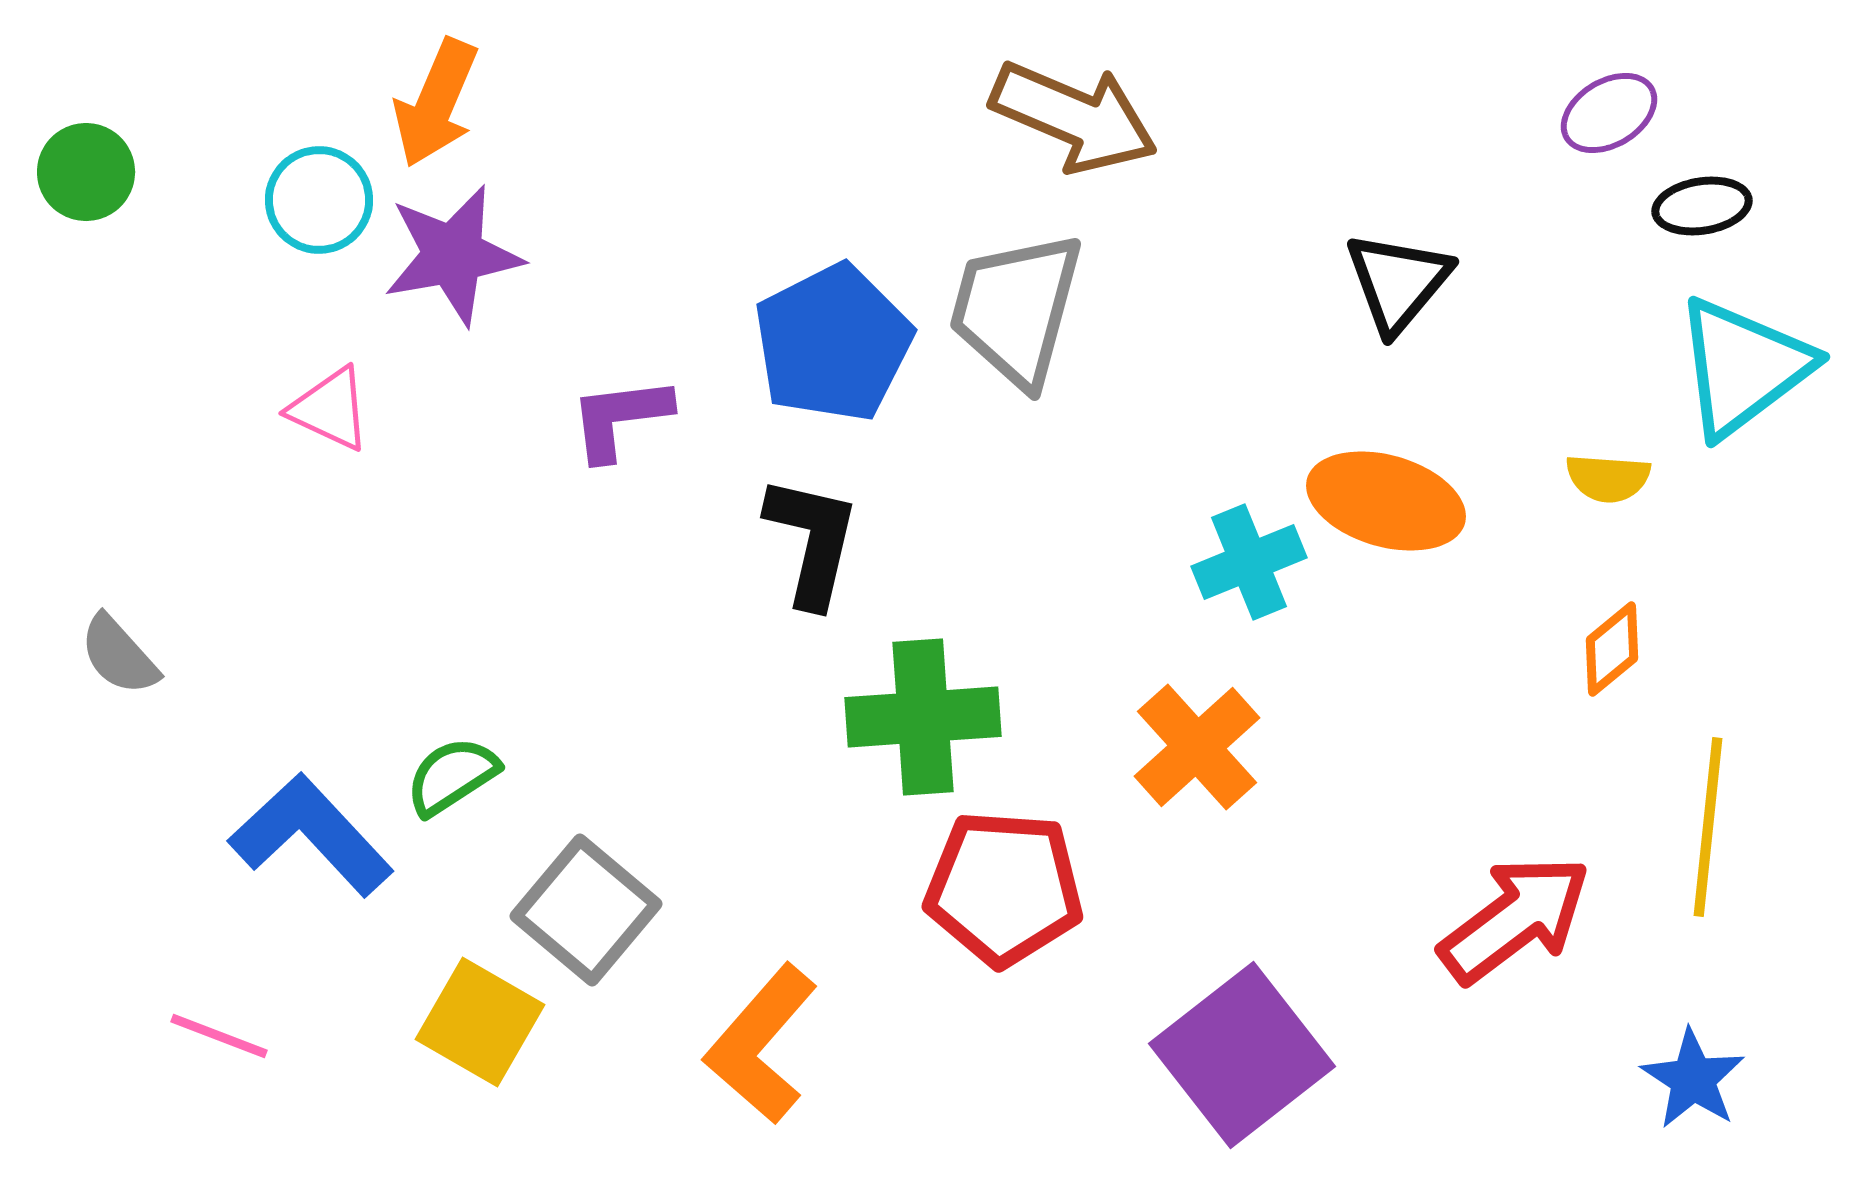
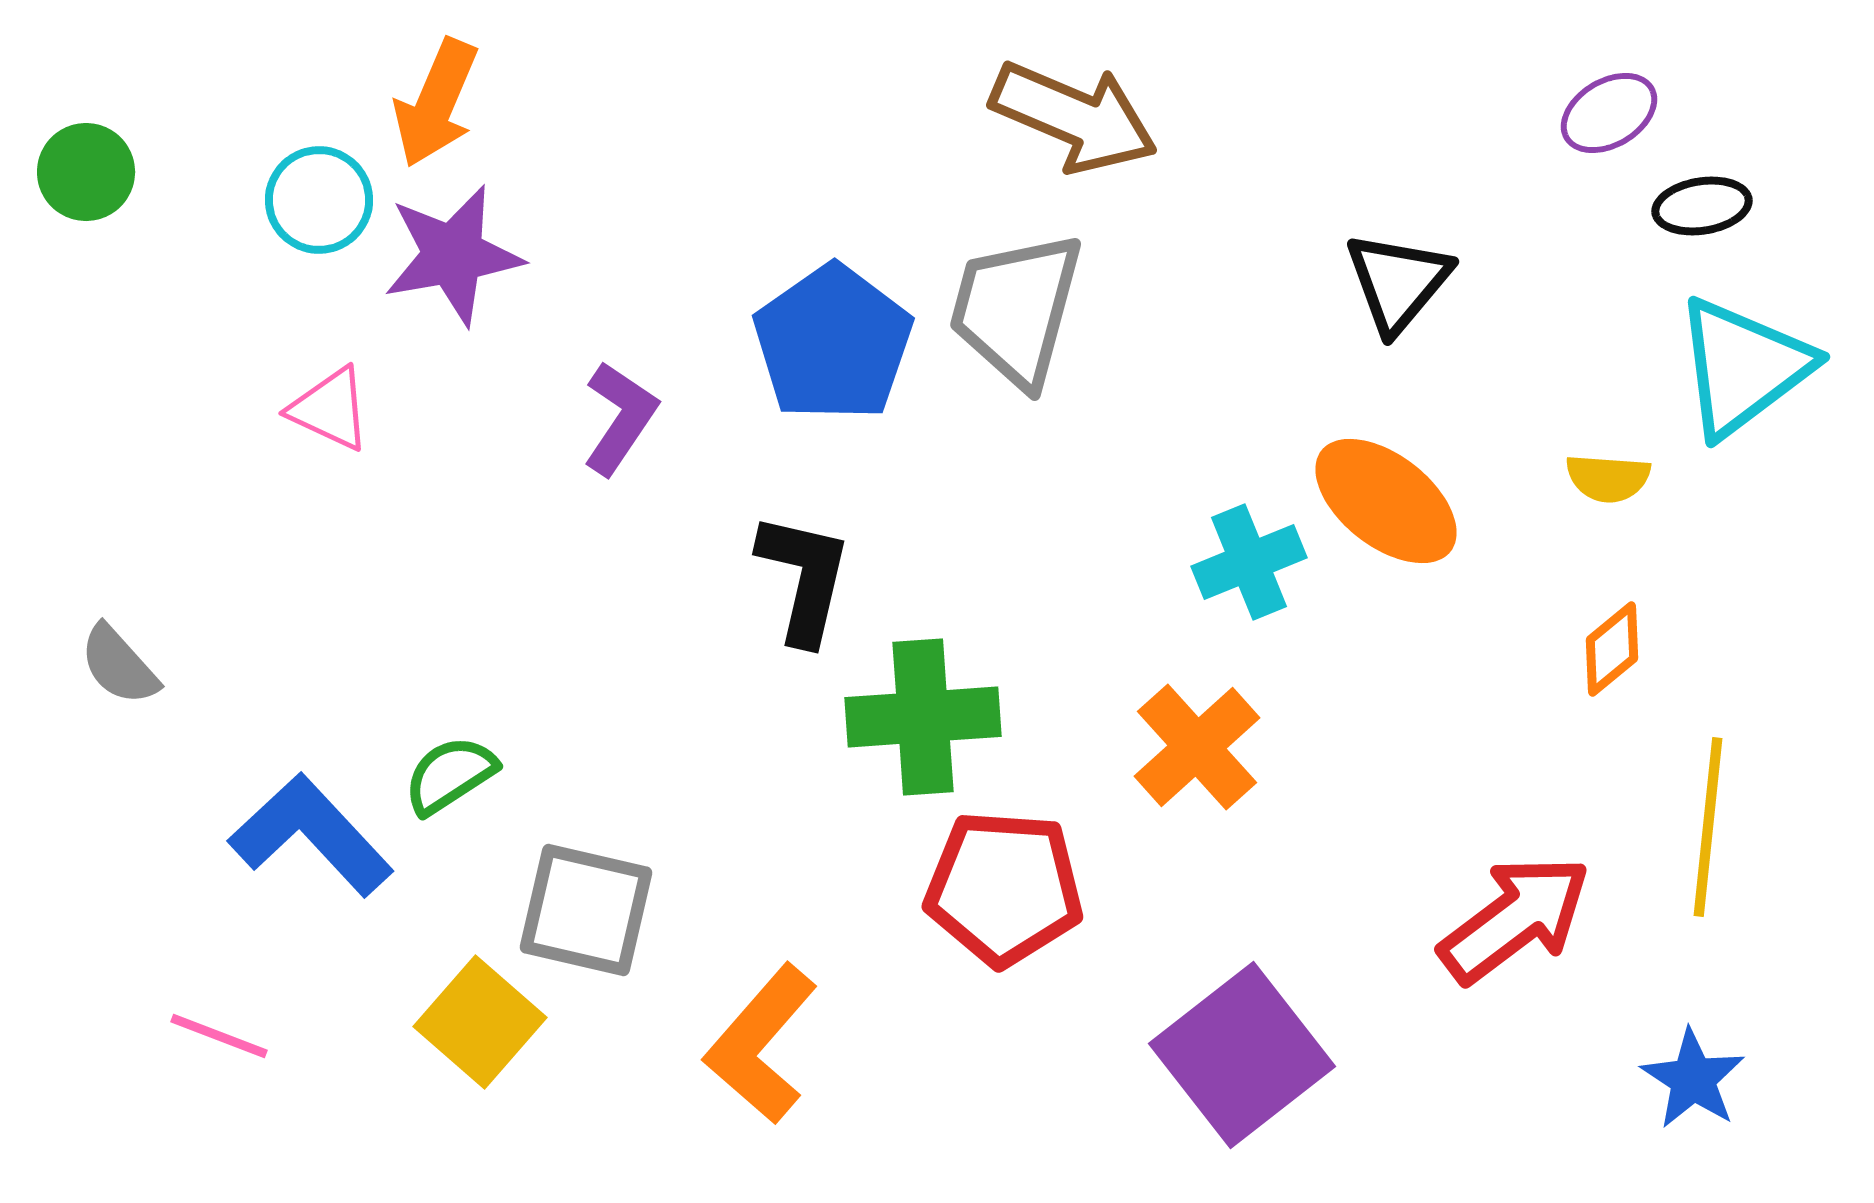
blue pentagon: rotated 8 degrees counterclockwise
purple L-shape: rotated 131 degrees clockwise
orange ellipse: rotated 22 degrees clockwise
black L-shape: moved 8 px left, 37 px down
gray semicircle: moved 10 px down
green semicircle: moved 2 px left, 1 px up
gray square: rotated 27 degrees counterclockwise
yellow square: rotated 11 degrees clockwise
